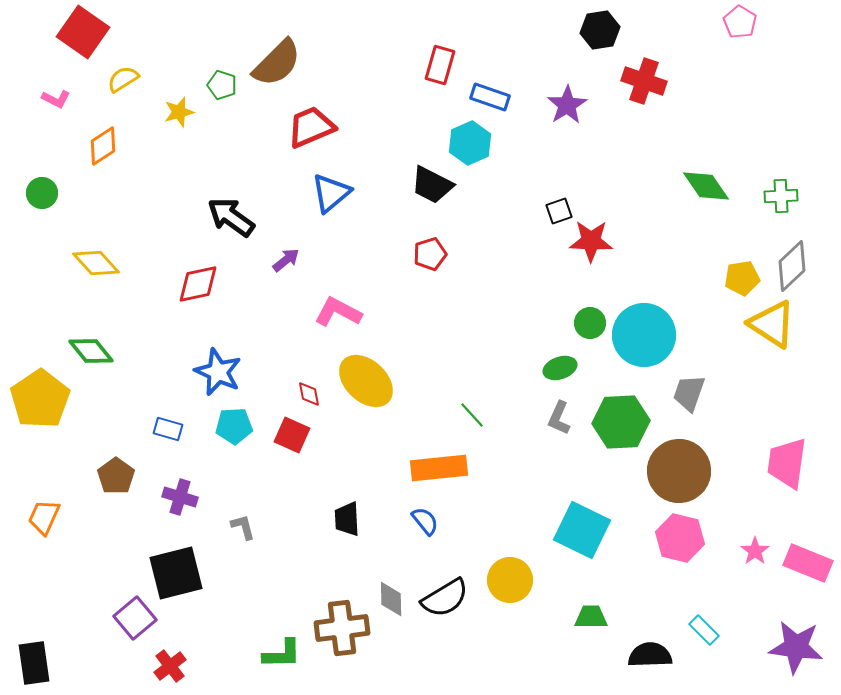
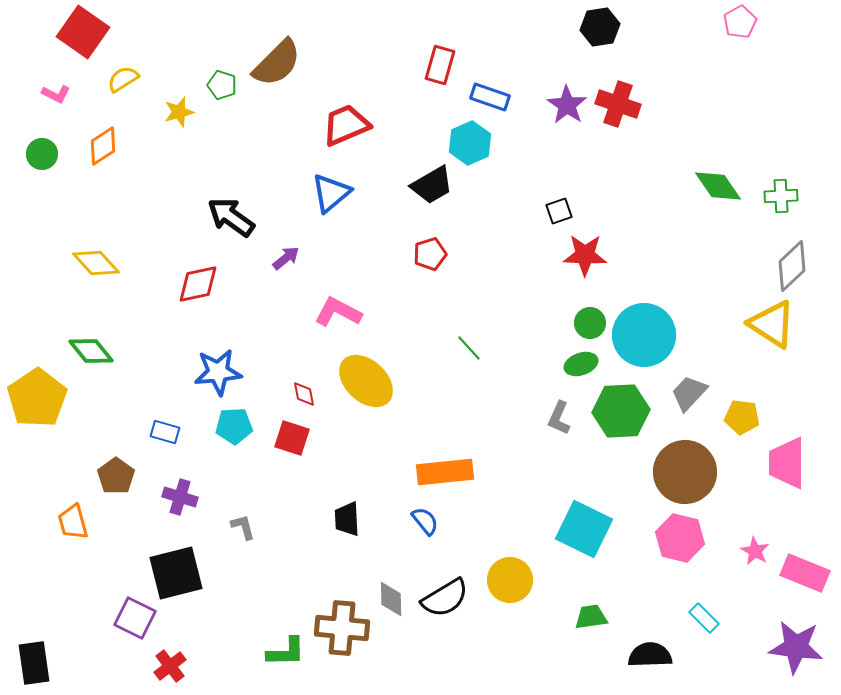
pink pentagon at (740, 22): rotated 12 degrees clockwise
black hexagon at (600, 30): moved 3 px up
red cross at (644, 81): moved 26 px left, 23 px down
pink L-shape at (56, 99): moved 5 px up
purple star at (567, 105): rotated 6 degrees counterclockwise
red trapezoid at (311, 127): moved 35 px right, 2 px up
black trapezoid at (432, 185): rotated 57 degrees counterclockwise
green diamond at (706, 186): moved 12 px right
green circle at (42, 193): moved 39 px up
red star at (591, 241): moved 6 px left, 14 px down
purple arrow at (286, 260): moved 2 px up
yellow pentagon at (742, 278): moved 139 px down; rotated 16 degrees clockwise
green ellipse at (560, 368): moved 21 px right, 4 px up
blue star at (218, 372): rotated 30 degrees counterclockwise
gray trapezoid at (689, 393): rotated 24 degrees clockwise
red diamond at (309, 394): moved 5 px left
yellow pentagon at (40, 399): moved 3 px left, 1 px up
green line at (472, 415): moved 3 px left, 67 px up
green hexagon at (621, 422): moved 11 px up
blue rectangle at (168, 429): moved 3 px left, 3 px down
red square at (292, 435): moved 3 px down; rotated 6 degrees counterclockwise
pink trapezoid at (787, 463): rotated 8 degrees counterclockwise
orange rectangle at (439, 468): moved 6 px right, 4 px down
brown circle at (679, 471): moved 6 px right, 1 px down
orange trapezoid at (44, 517): moved 29 px right, 5 px down; rotated 39 degrees counterclockwise
cyan square at (582, 530): moved 2 px right, 1 px up
pink star at (755, 551): rotated 8 degrees counterclockwise
pink rectangle at (808, 563): moved 3 px left, 10 px down
green trapezoid at (591, 617): rotated 8 degrees counterclockwise
purple square at (135, 618): rotated 24 degrees counterclockwise
brown cross at (342, 628): rotated 12 degrees clockwise
cyan rectangle at (704, 630): moved 12 px up
green L-shape at (282, 654): moved 4 px right, 2 px up
